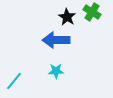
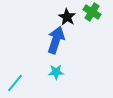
blue arrow: rotated 108 degrees clockwise
cyan star: moved 1 px down
cyan line: moved 1 px right, 2 px down
